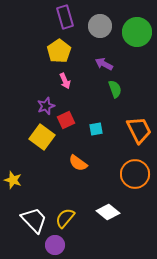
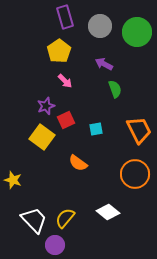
pink arrow: rotated 21 degrees counterclockwise
